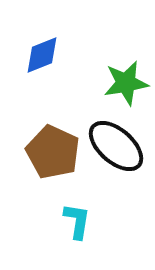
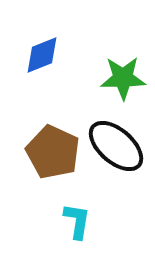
green star: moved 3 px left, 5 px up; rotated 9 degrees clockwise
